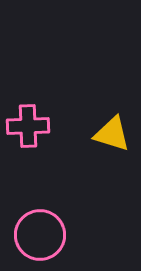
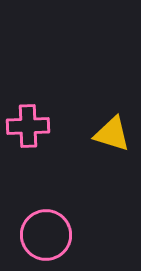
pink circle: moved 6 px right
